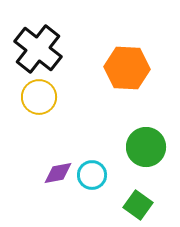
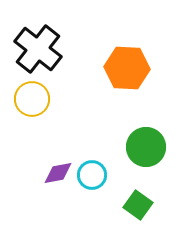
yellow circle: moved 7 px left, 2 px down
